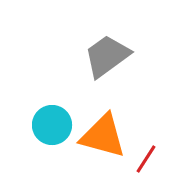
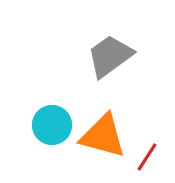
gray trapezoid: moved 3 px right
red line: moved 1 px right, 2 px up
